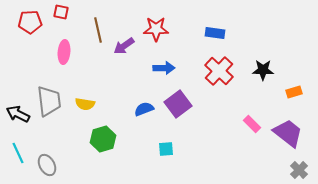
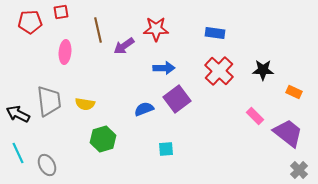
red square: rotated 21 degrees counterclockwise
pink ellipse: moved 1 px right
orange rectangle: rotated 42 degrees clockwise
purple square: moved 1 px left, 5 px up
pink rectangle: moved 3 px right, 8 px up
